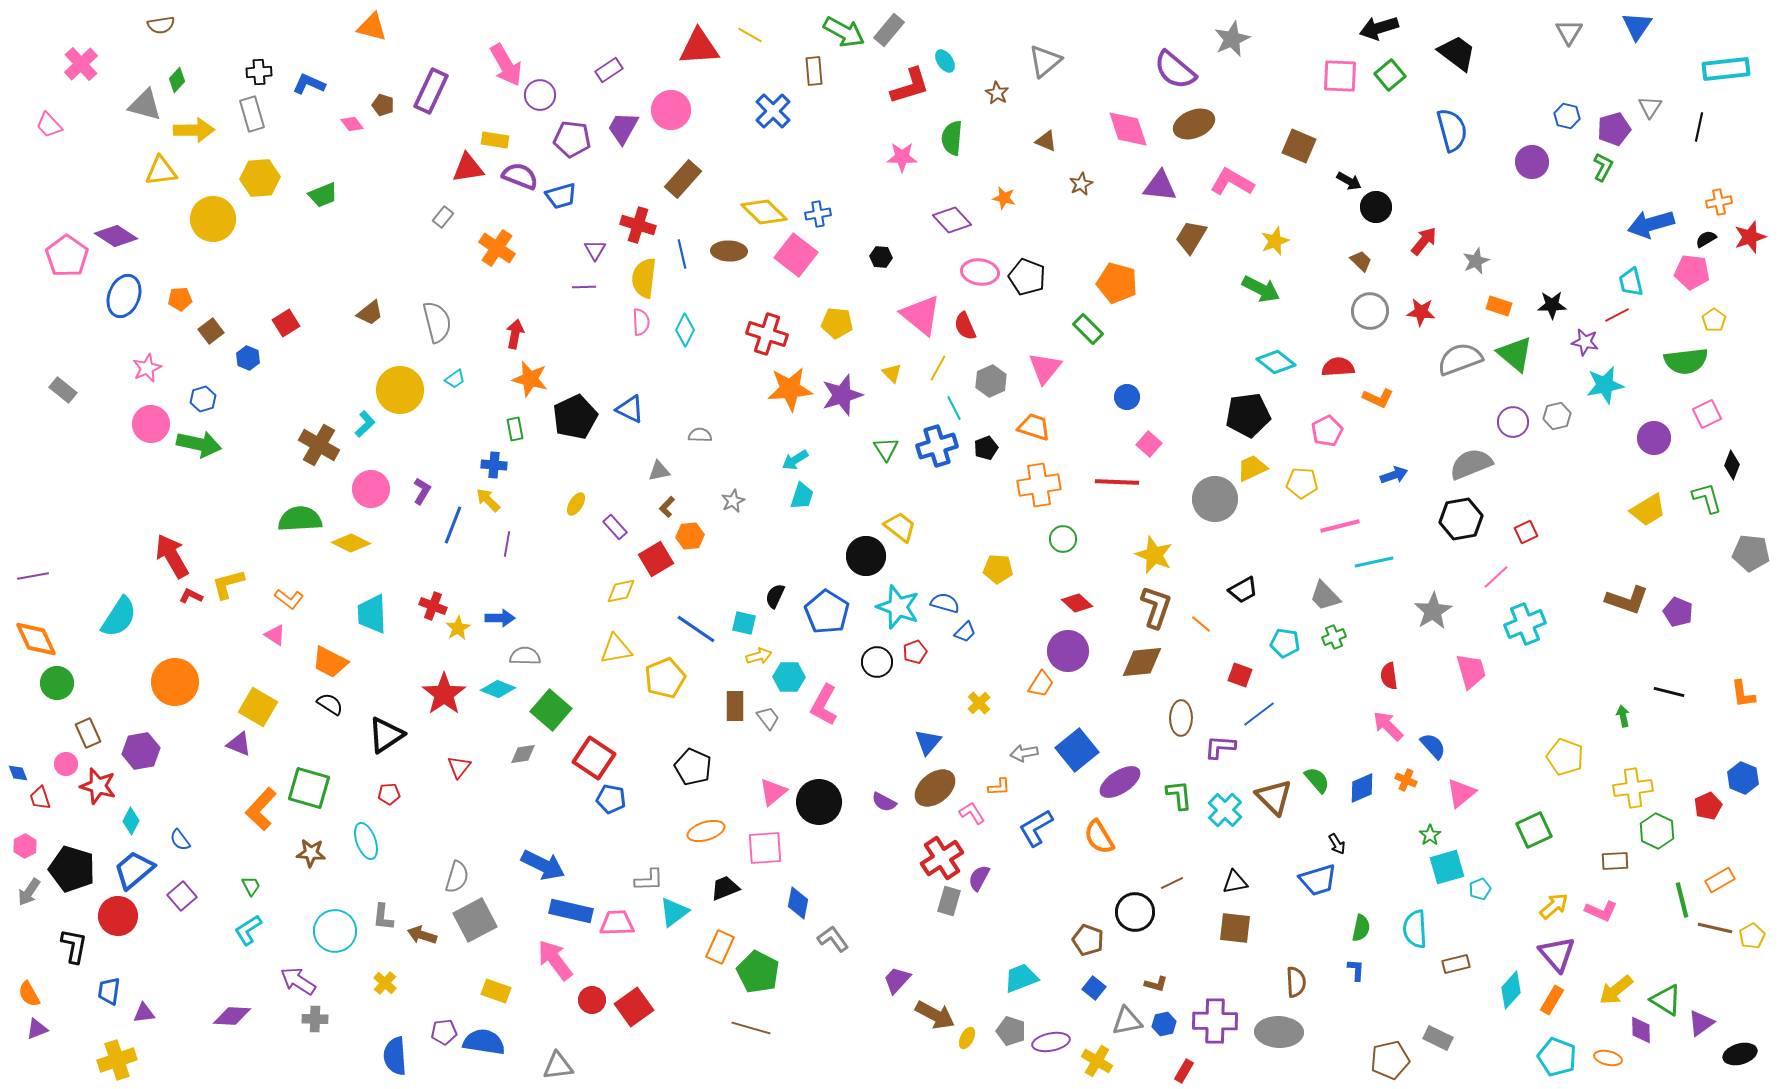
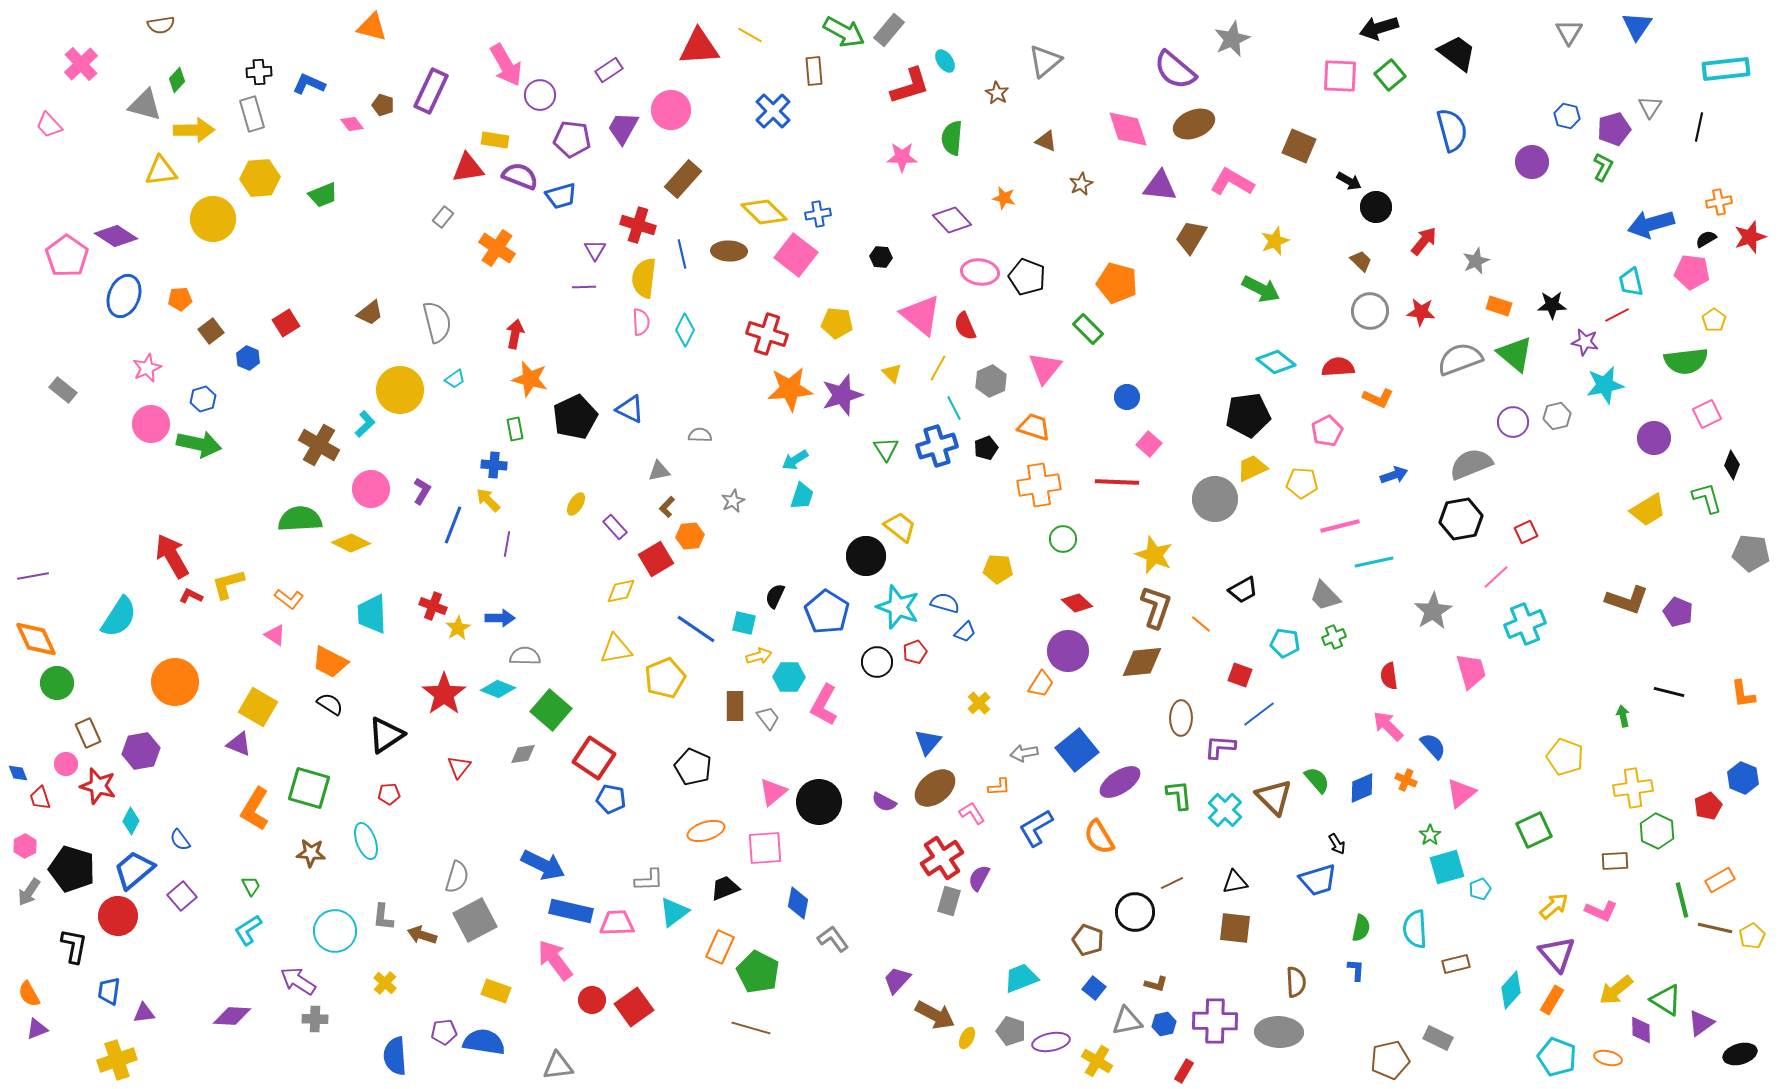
orange L-shape at (261, 809): moved 6 px left; rotated 12 degrees counterclockwise
